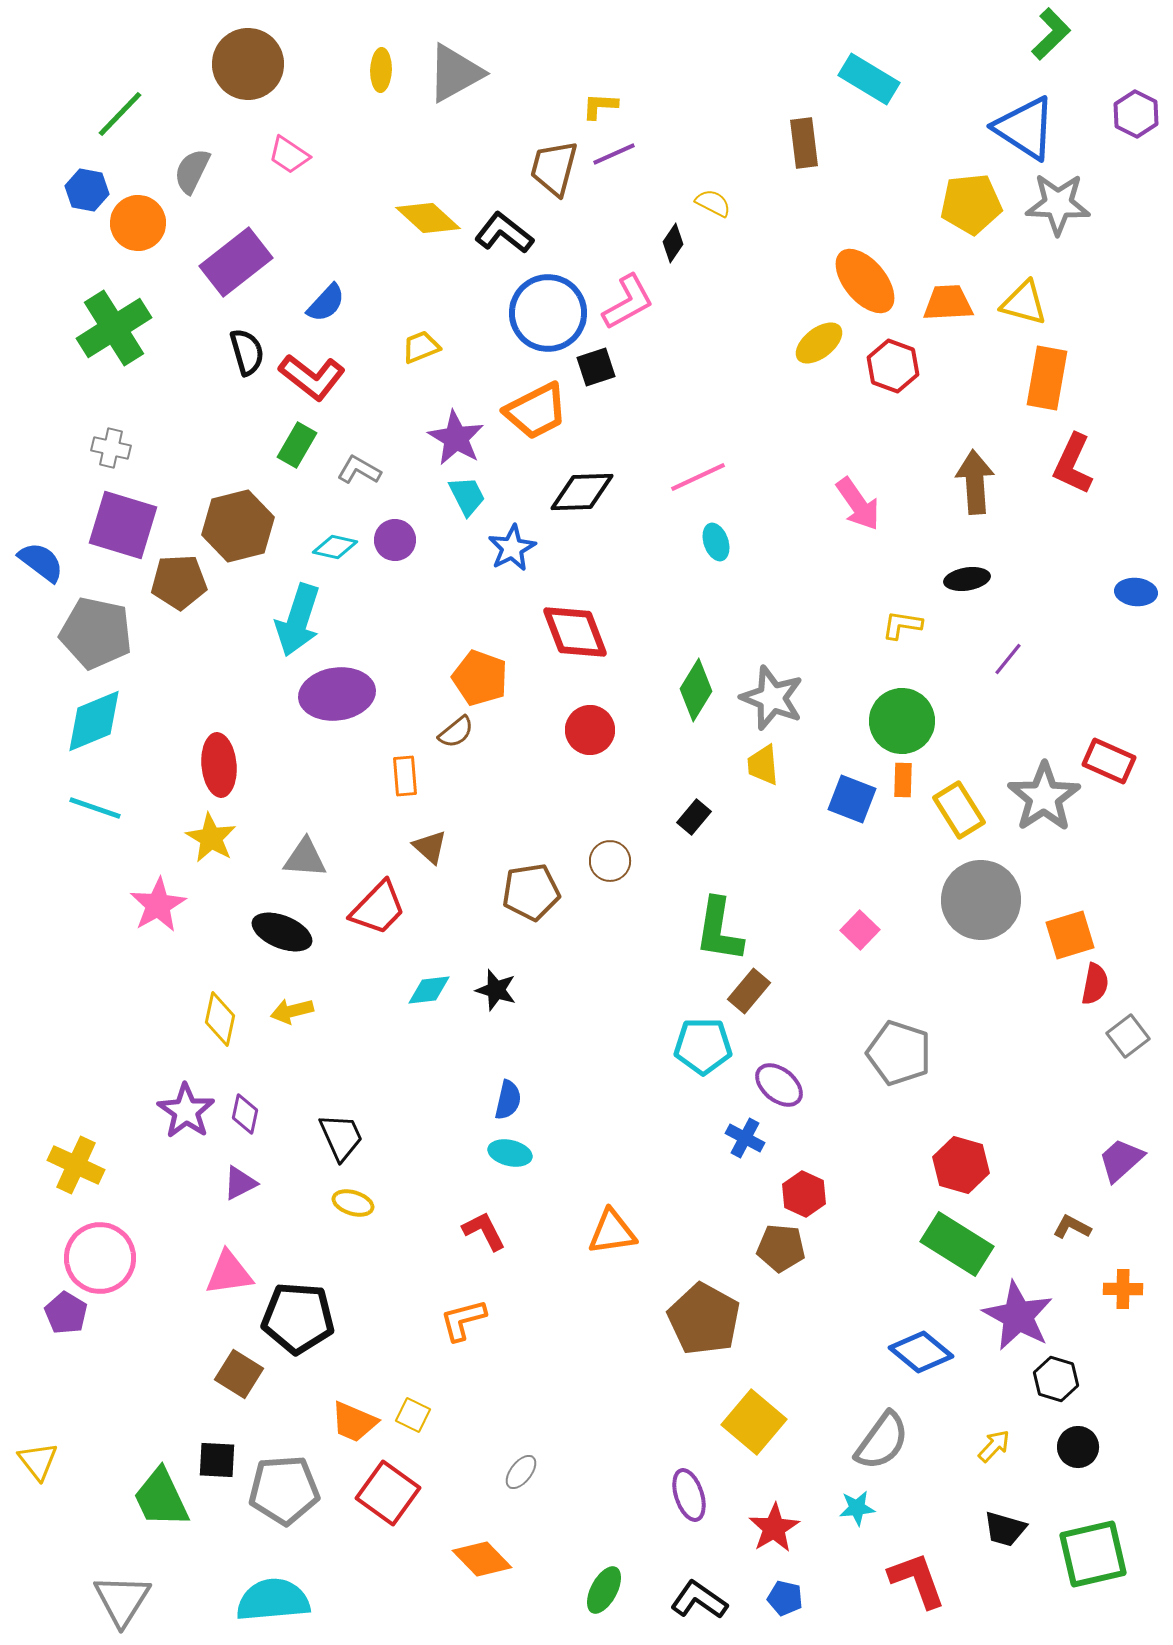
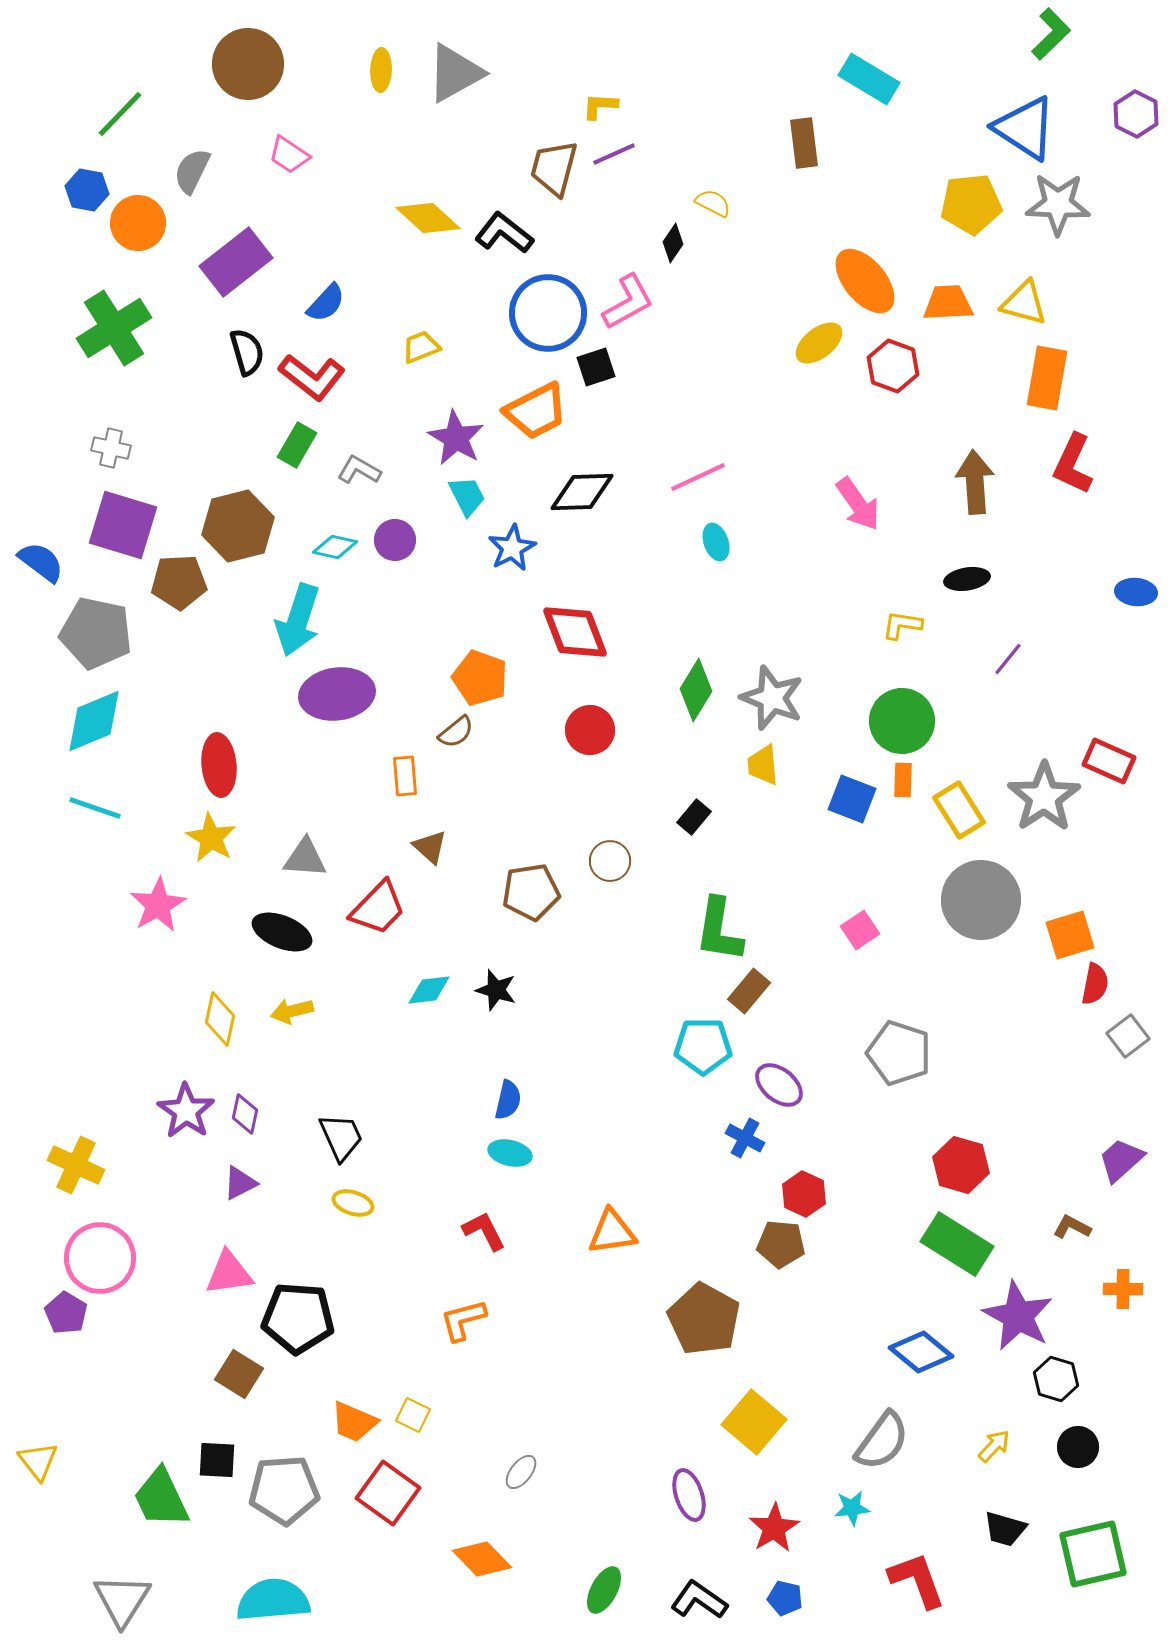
pink square at (860, 930): rotated 12 degrees clockwise
brown pentagon at (781, 1248): moved 4 px up
cyan star at (857, 1508): moved 5 px left
